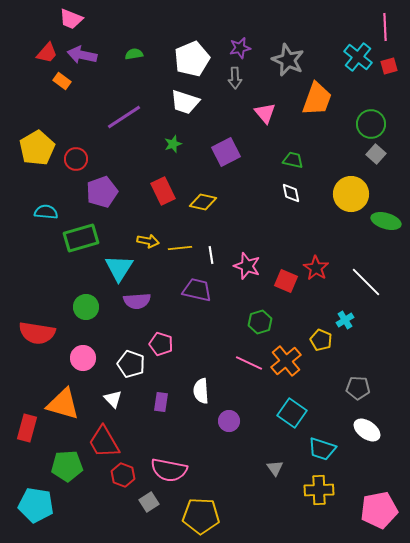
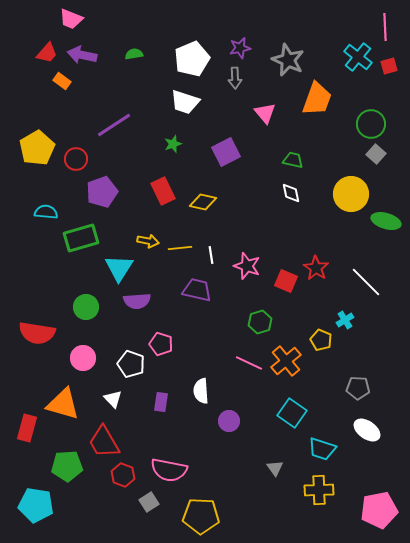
purple line at (124, 117): moved 10 px left, 8 px down
